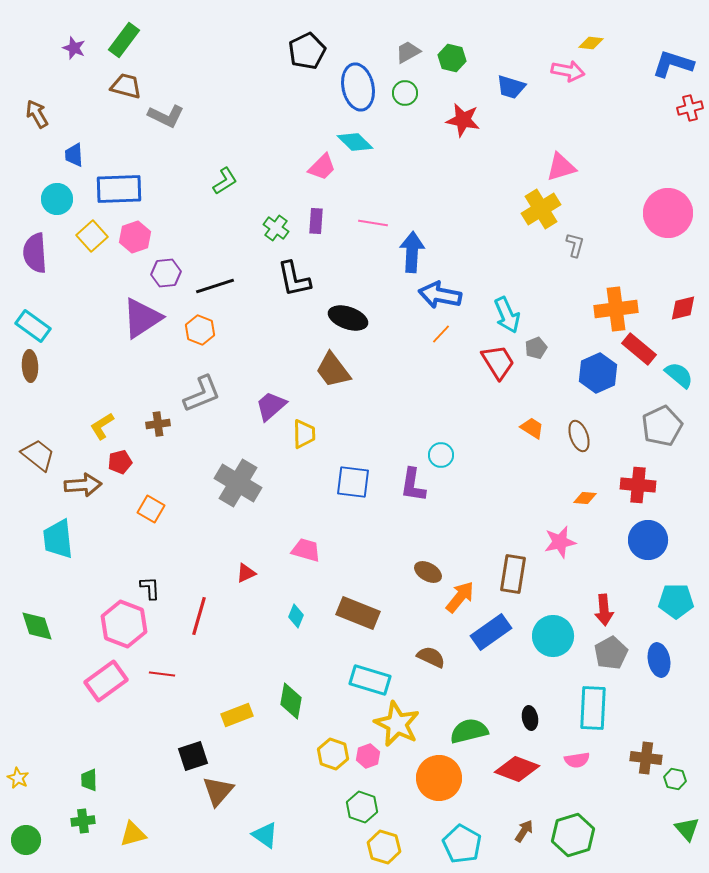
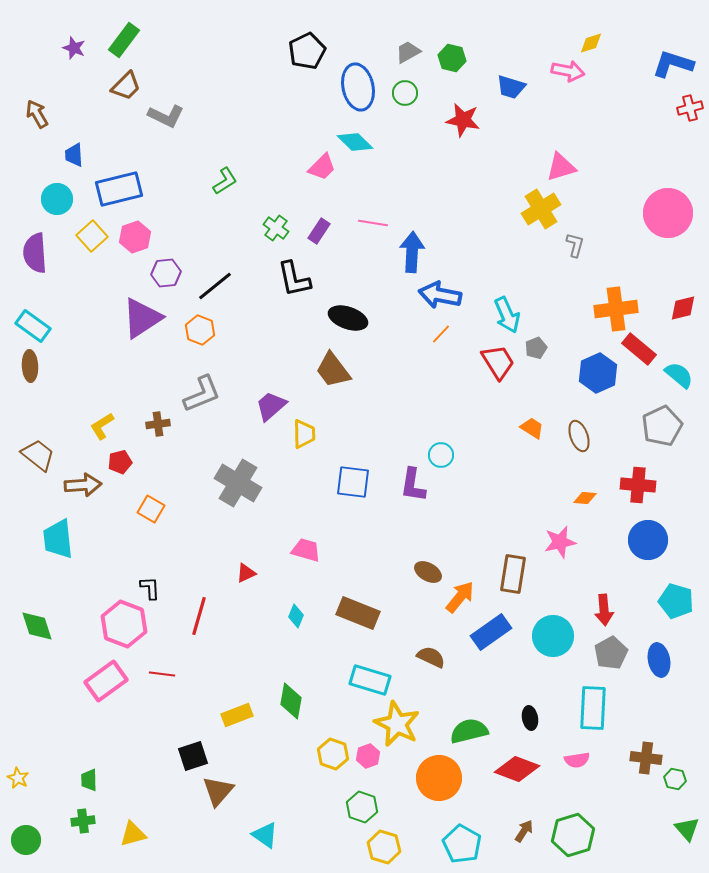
yellow diamond at (591, 43): rotated 25 degrees counterclockwise
brown trapezoid at (126, 86): rotated 120 degrees clockwise
blue rectangle at (119, 189): rotated 12 degrees counterclockwise
purple rectangle at (316, 221): moved 3 px right, 10 px down; rotated 30 degrees clockwise
black line at (215, 286): rotated 21 degrees counterclockwise
cyan pentagon at (676, 601): rotated 16 degrees clockwise
